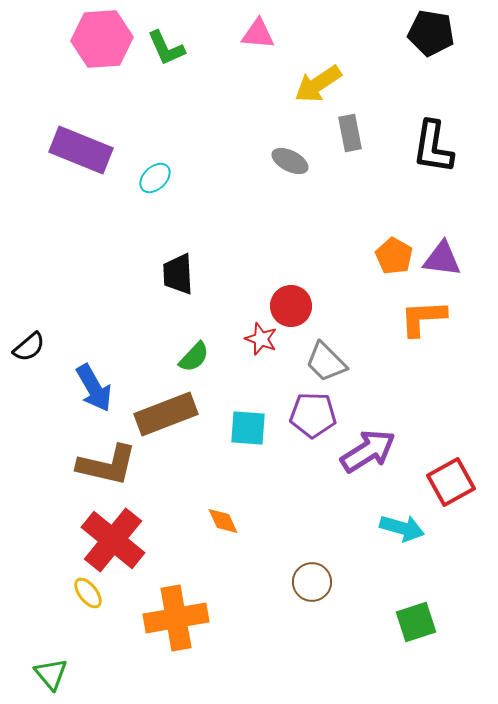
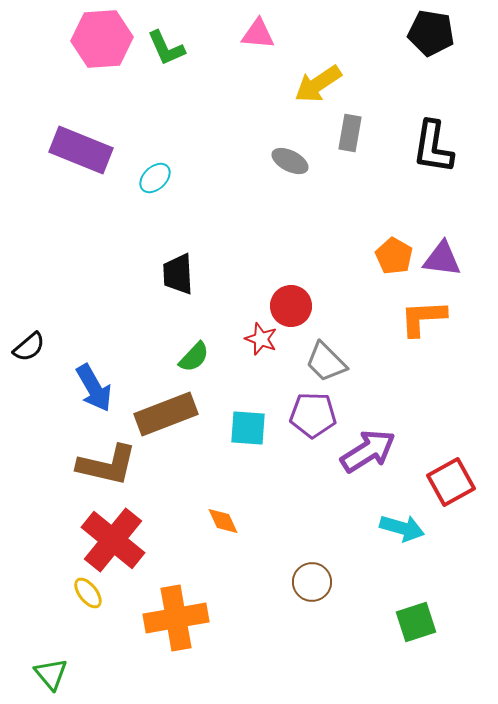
gray rectangle: rotated 21 degrees clockwise
